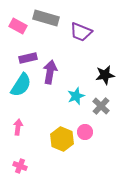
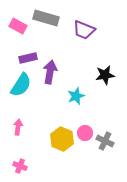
purple trapezoid: moved 3 px right, 2 px up
gray cross: moved 4 px right, 35 px down; rotated 18 degrees counterclockwise
pink circle: moved 1 px down
